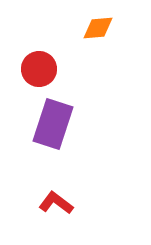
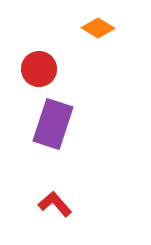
orange diamond: rotated 36 degrees clockwise
red L-shape: moved 1 px left, 1 px down; rotated 12 degrees clockwise
